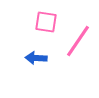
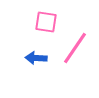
pink line: moved 3 px left, 7 px down
